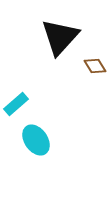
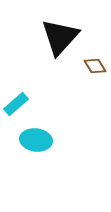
cyan ellipse: rotated 48 degrees counterclockwise
